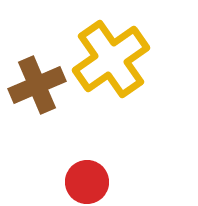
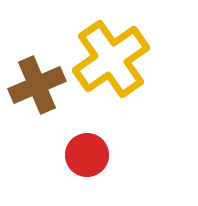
red circle: moved 27 px up
